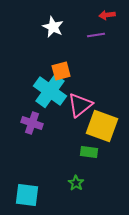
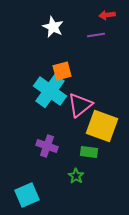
orange square: moved 1 px right
purple cross: moved 15 px right, 23 px down
green star: moved 7 px up
cyan square: rotated 30 degrees counterclockwise
